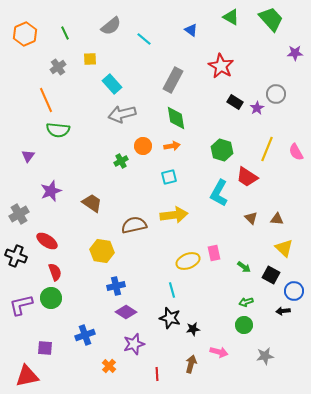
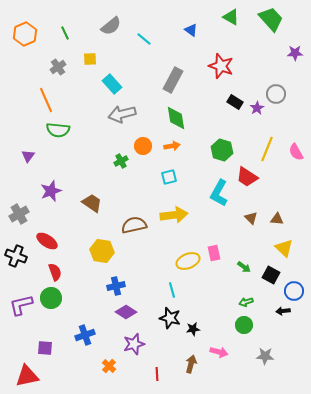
red star at (221, 66): rotated 10 degrees counterclockwise
gray star at (265, 356): rotated 12 degrees clockwise
